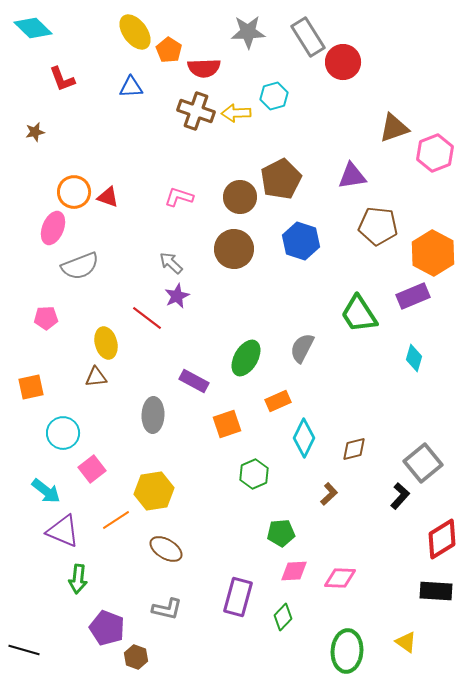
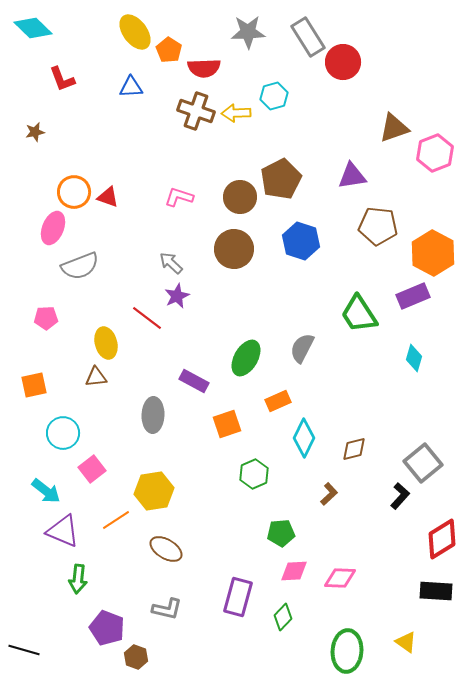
orange square at (31, 387): moved 3 px right, 2 px up
